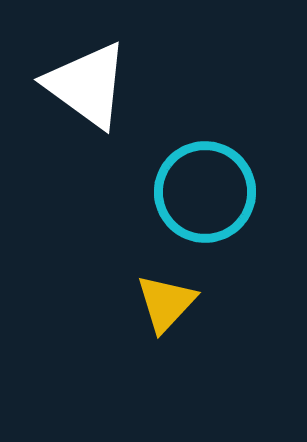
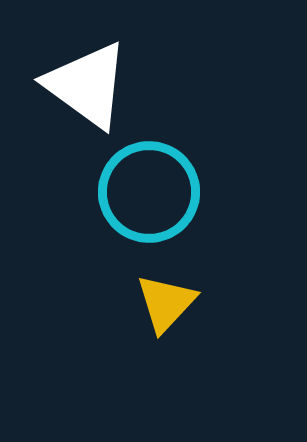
cyan circle: moved 56 px left
